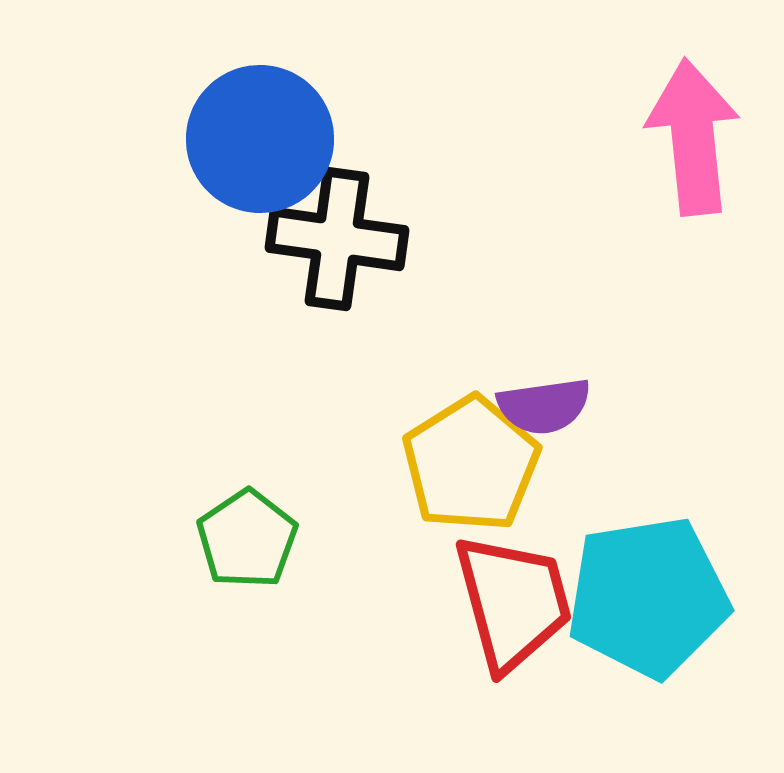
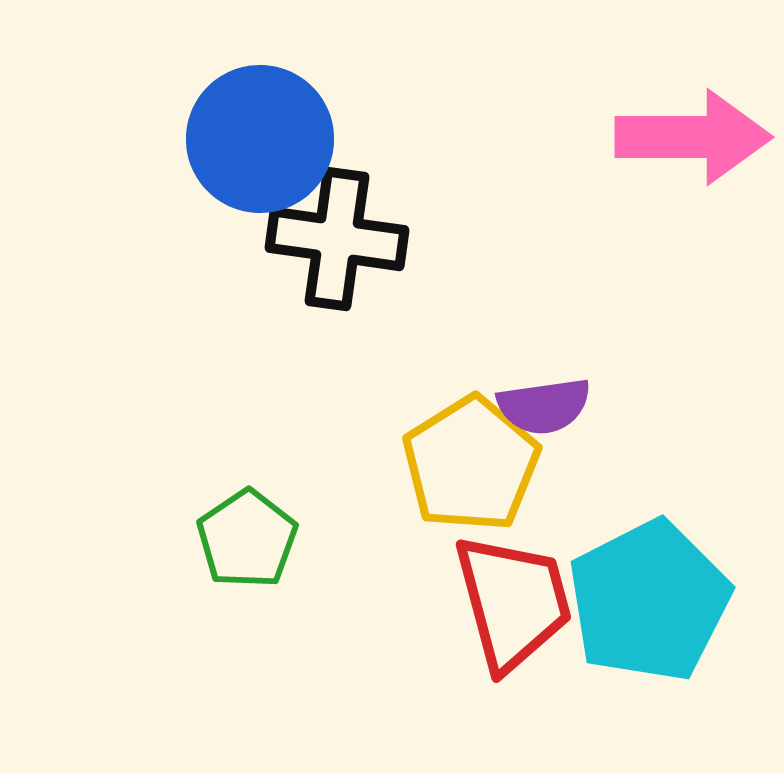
pink arrow: rotated 96 degrees clockwise
cyan pentagon: moved 1 px right, 4 px down; rotated 18 degrees counterclockwise
